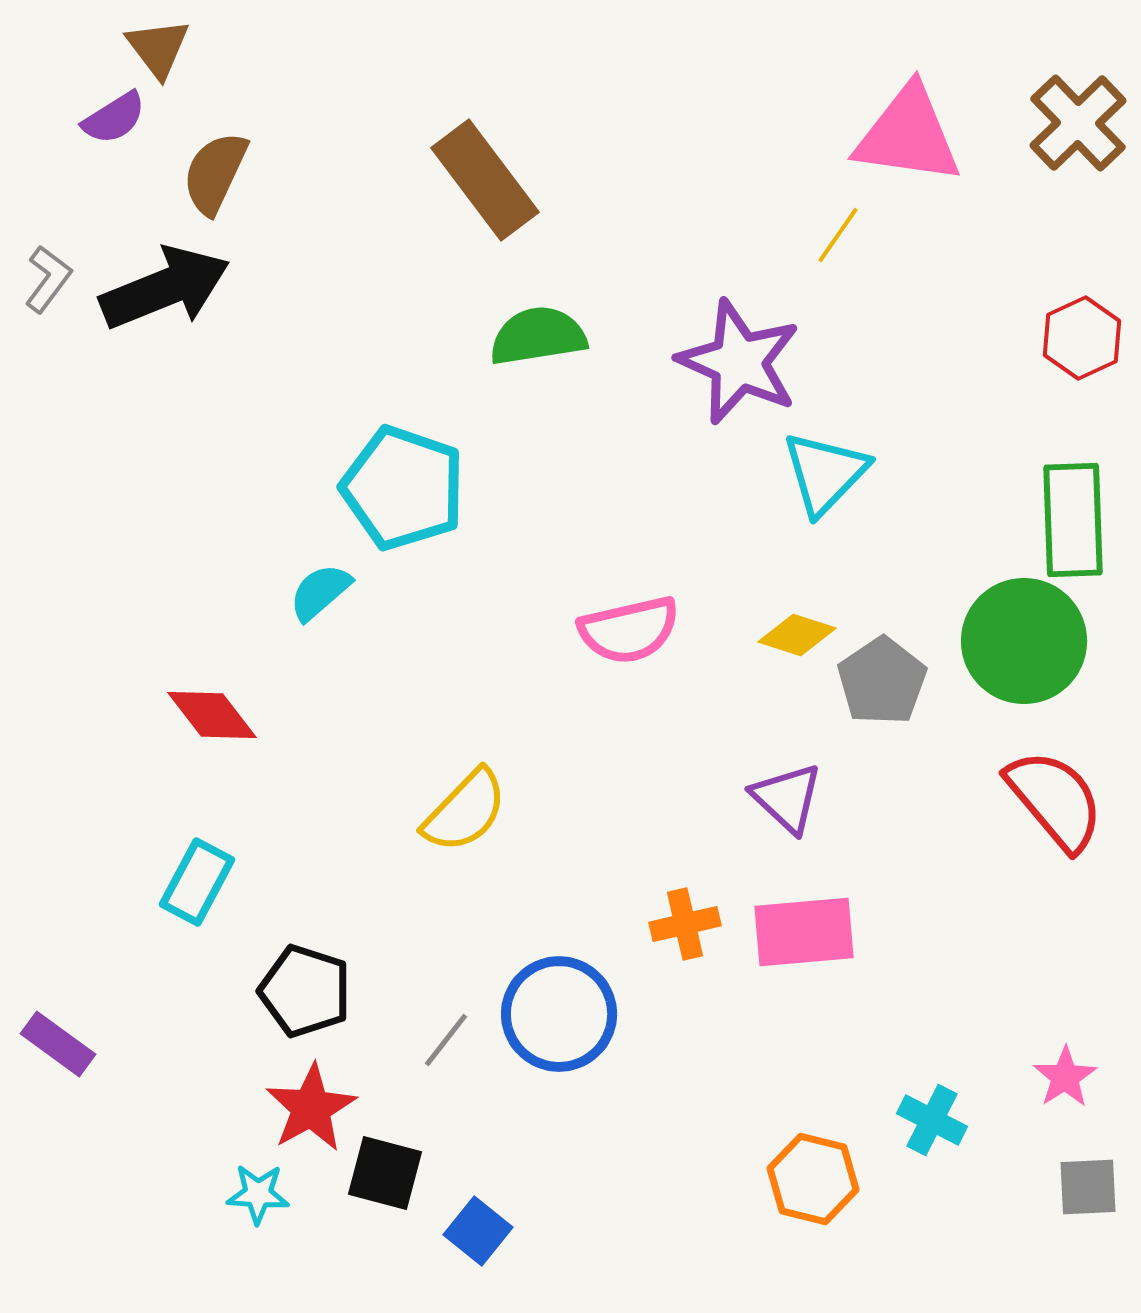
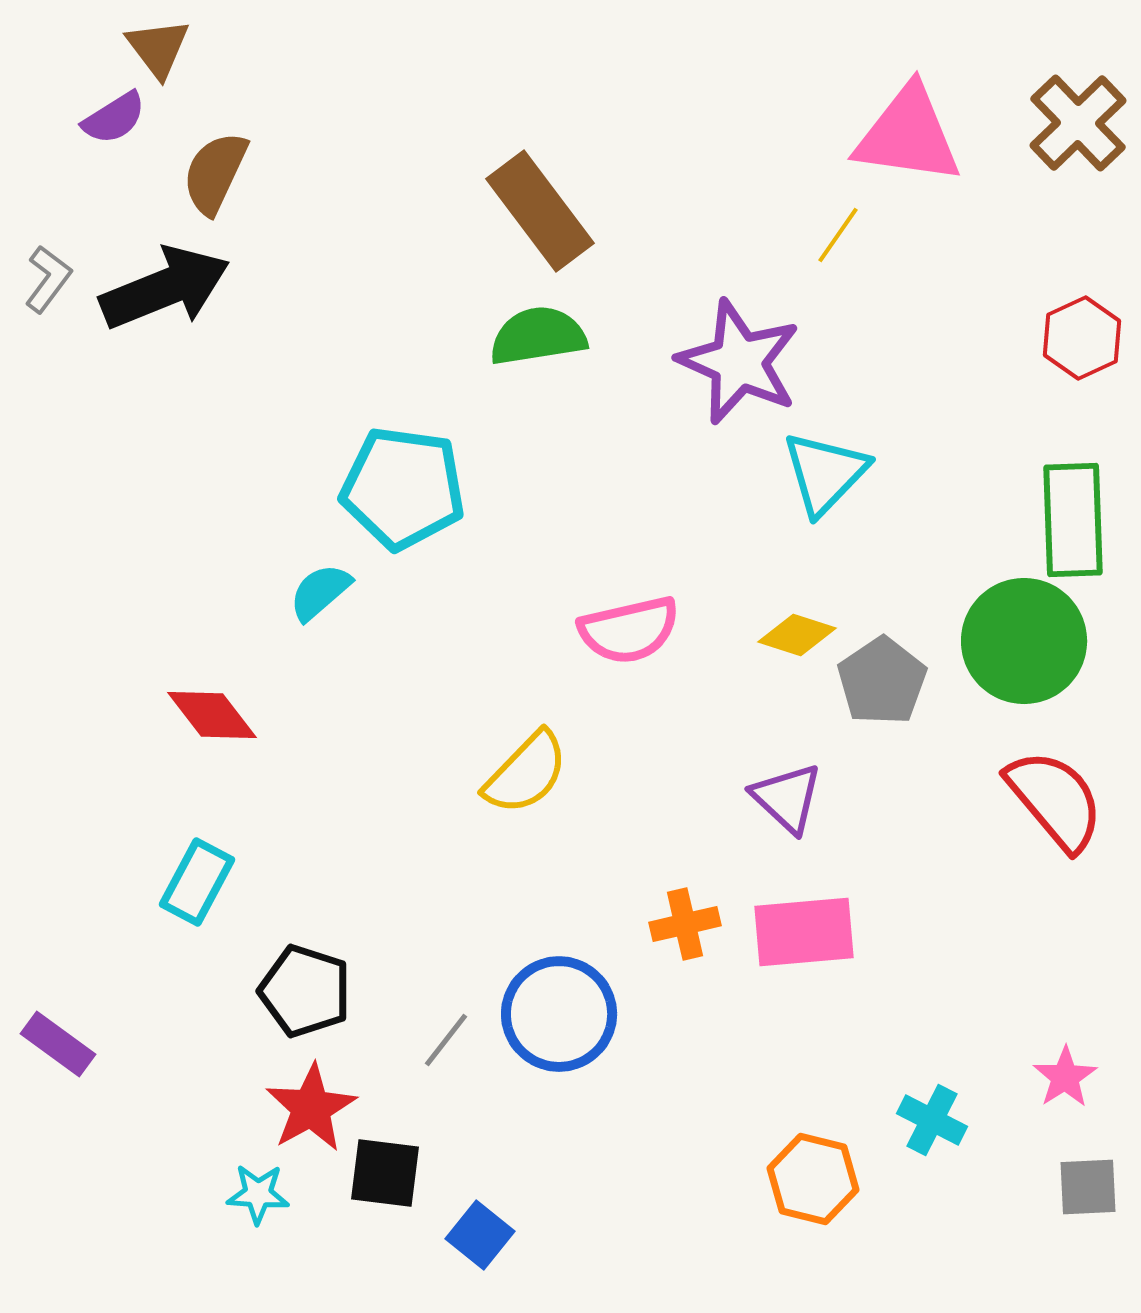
brown rectangle: moved 55 px right, 31 px down
cyan pentagon: rotated 11 degrees counterclockwise
yellow semicircle: moved 61 px right, 38 px up
black square: rotated 8 degrees counterclockwise
blue square: moved 2 px right, 4 px down
